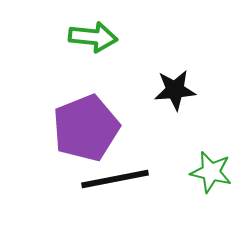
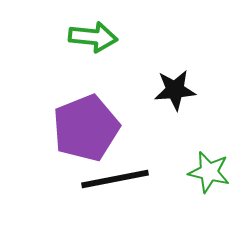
green star: moved 2 px left
